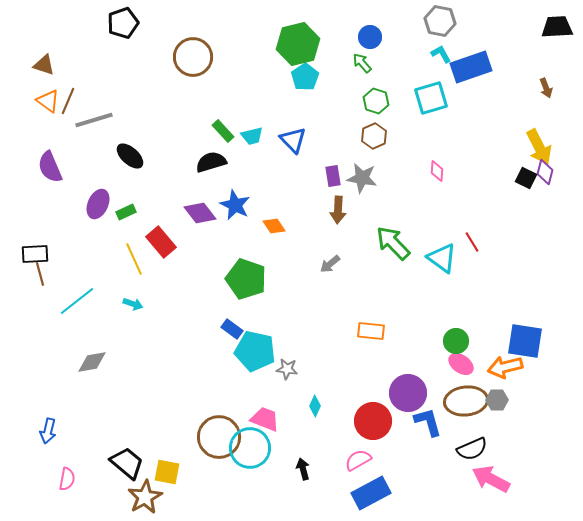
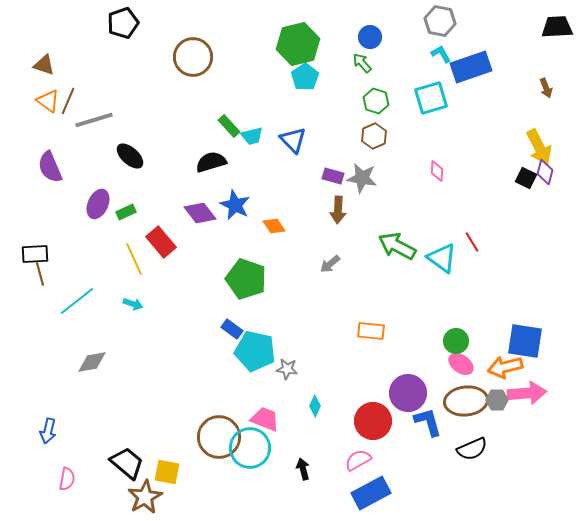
green rectangle at (223, 131): moved 6 px right, 5 px up
purple rectangle at (333, 176): rotated 65 degrees counterclockwise
green arrow at (393, 243): moved 4 px right, 3 px down; rotated 18 degrees counterclockwise
pink arrow at (491, 479): moved 36 px right, 86 px up; rotated 147 degrees clockwise
